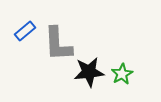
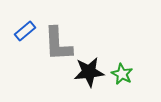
green star: rotated 15 degrees counterclockwise
